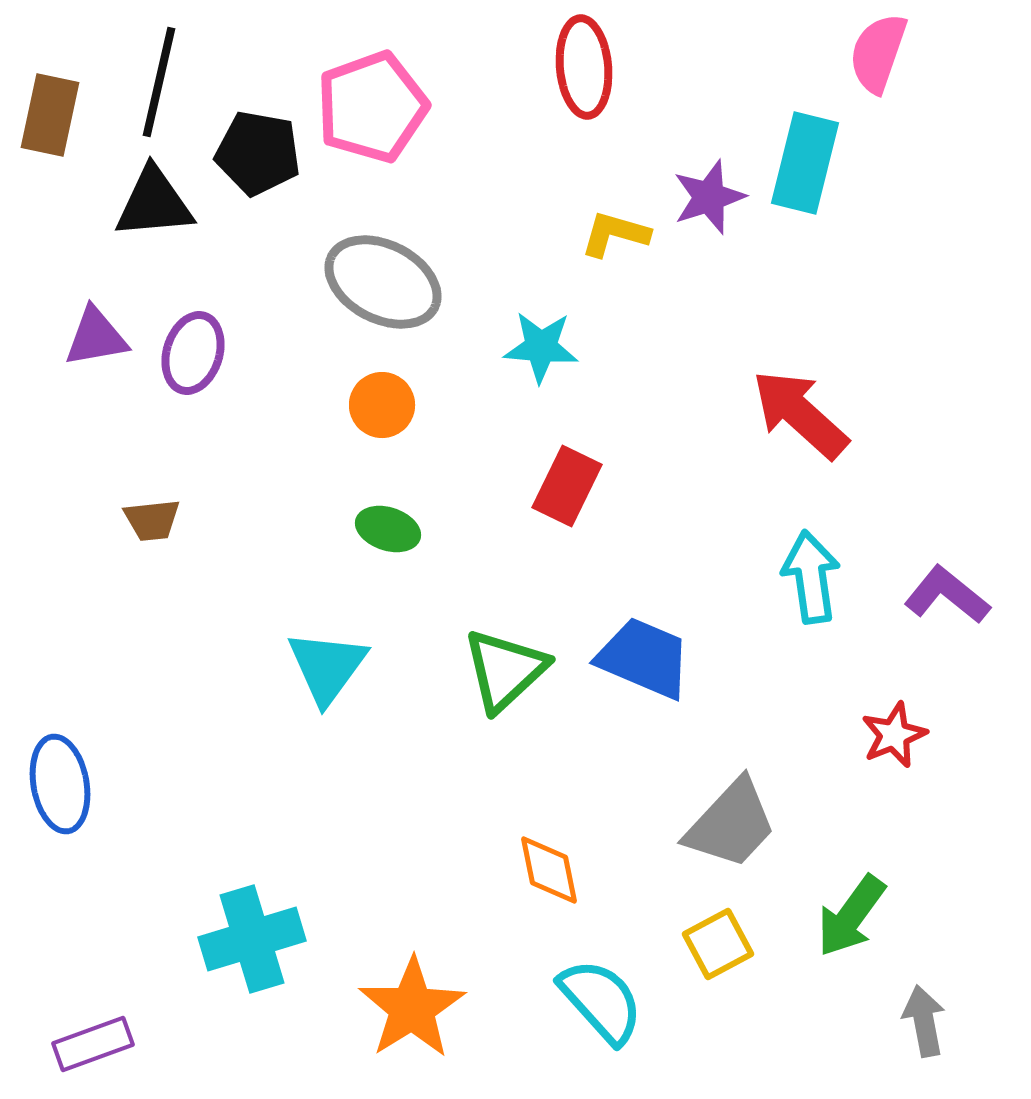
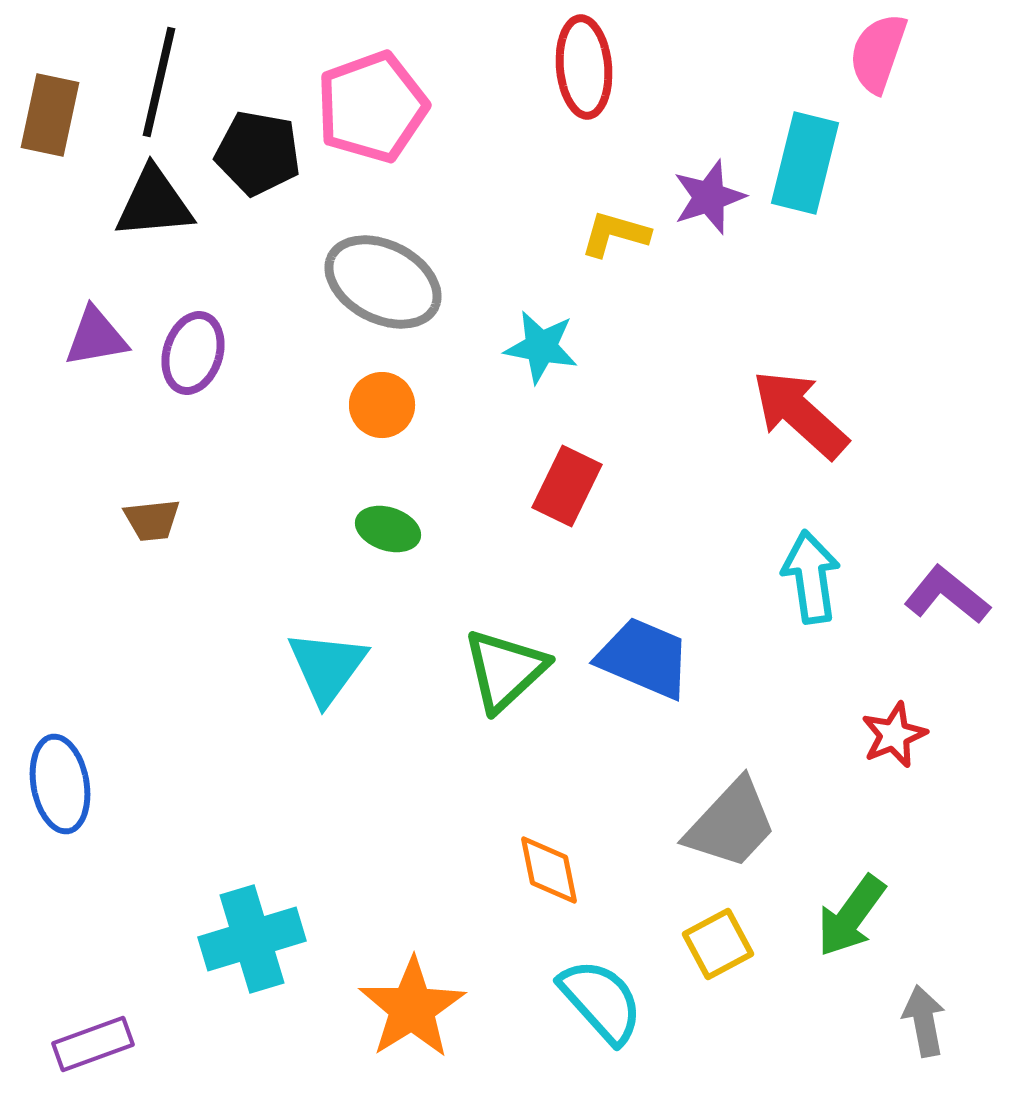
cyan star: rotated 6 degrees clockwise
